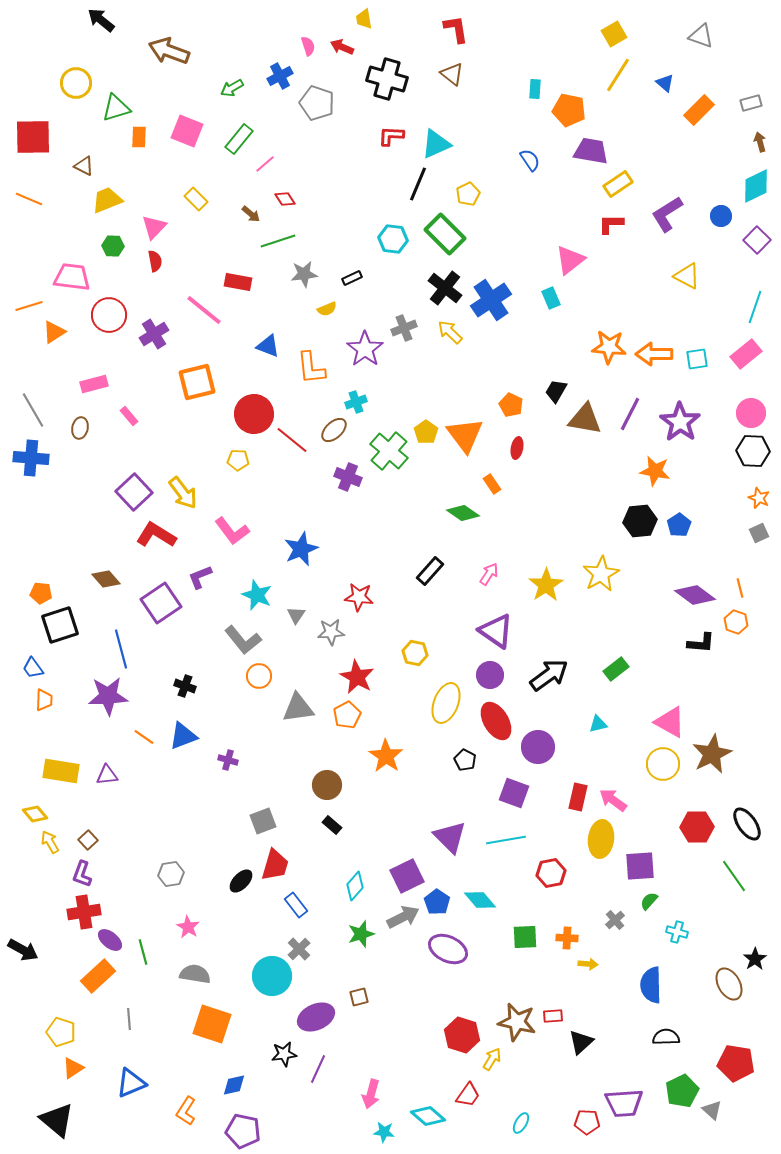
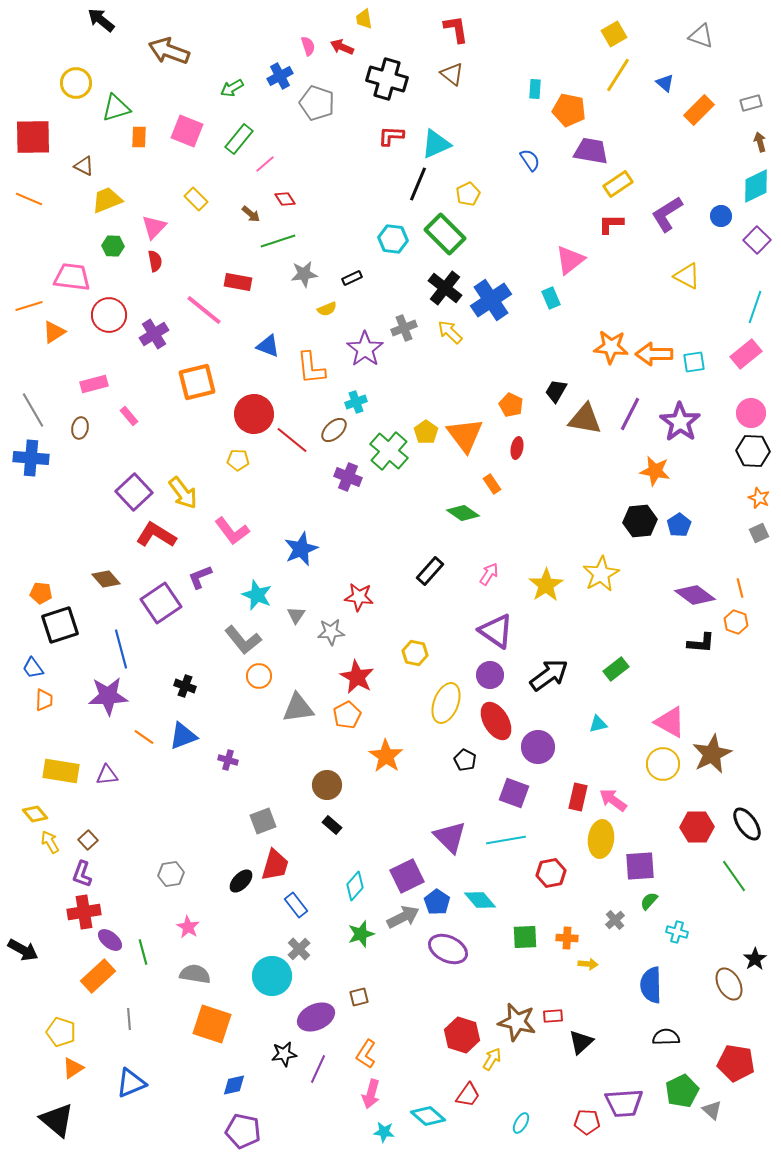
orange star at (609, 347): moved 2 px right
cyan square at (697, 359): moved 3 px left, 3 px down
orange L-shape at (186, 1111): moved 180 px right, 57 px up
